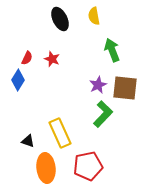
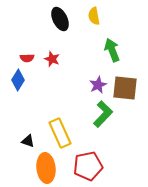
red semicircle: rotated 64 degrees clockwise
